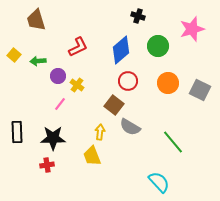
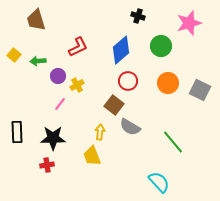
pink star: moved 3 px left, 6 px up
green circle: moved 3 px right
yellow cross: rotated 24 degrees clockwise
